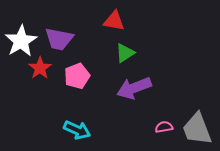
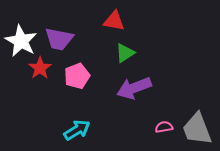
white star: rotated 12 degrees counterclockwise
cyan arrow: rotated 56 degrees counterclockwise
